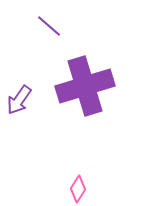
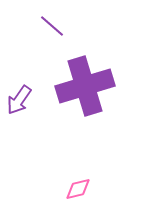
purple line: moved 3 px right
pink diamond: rotated 44 degrees clockwise
